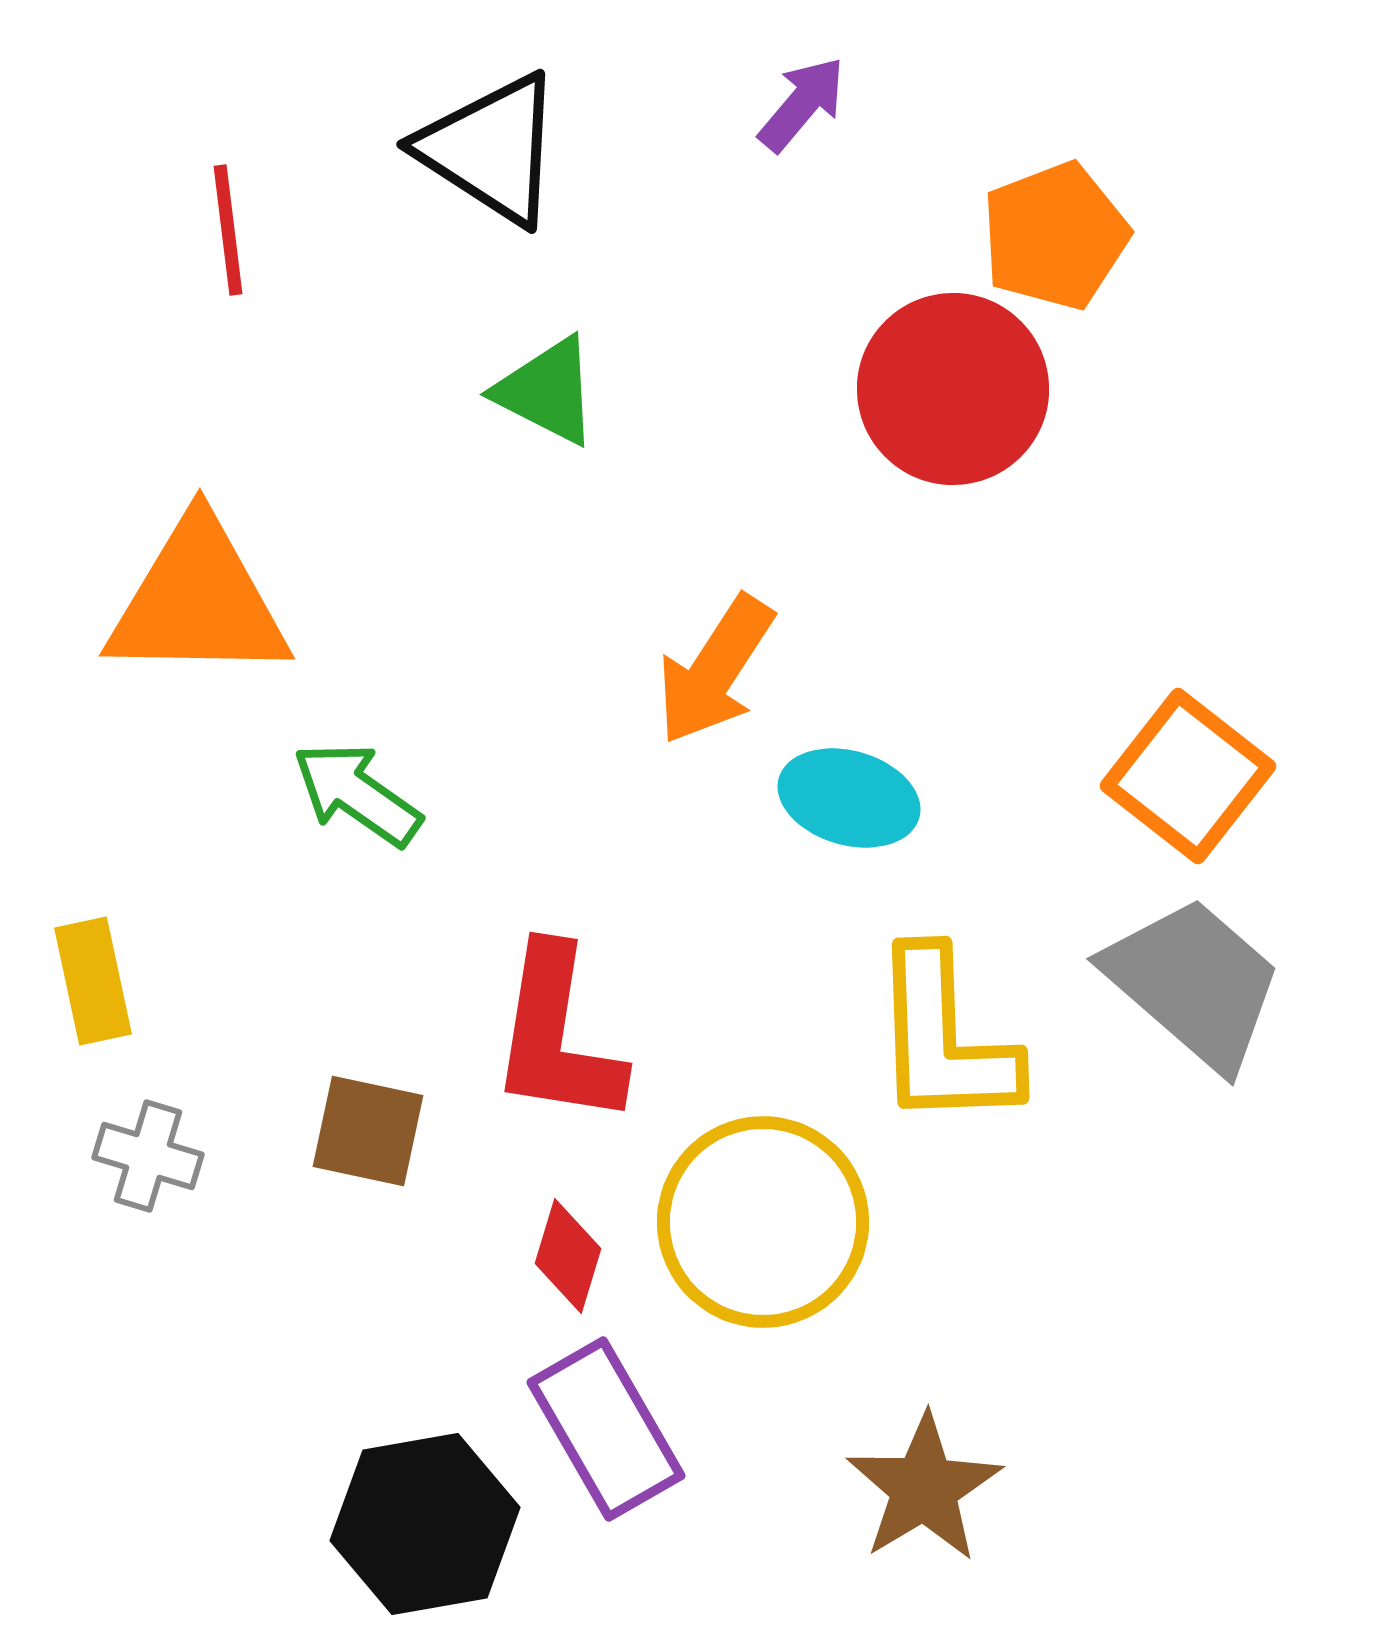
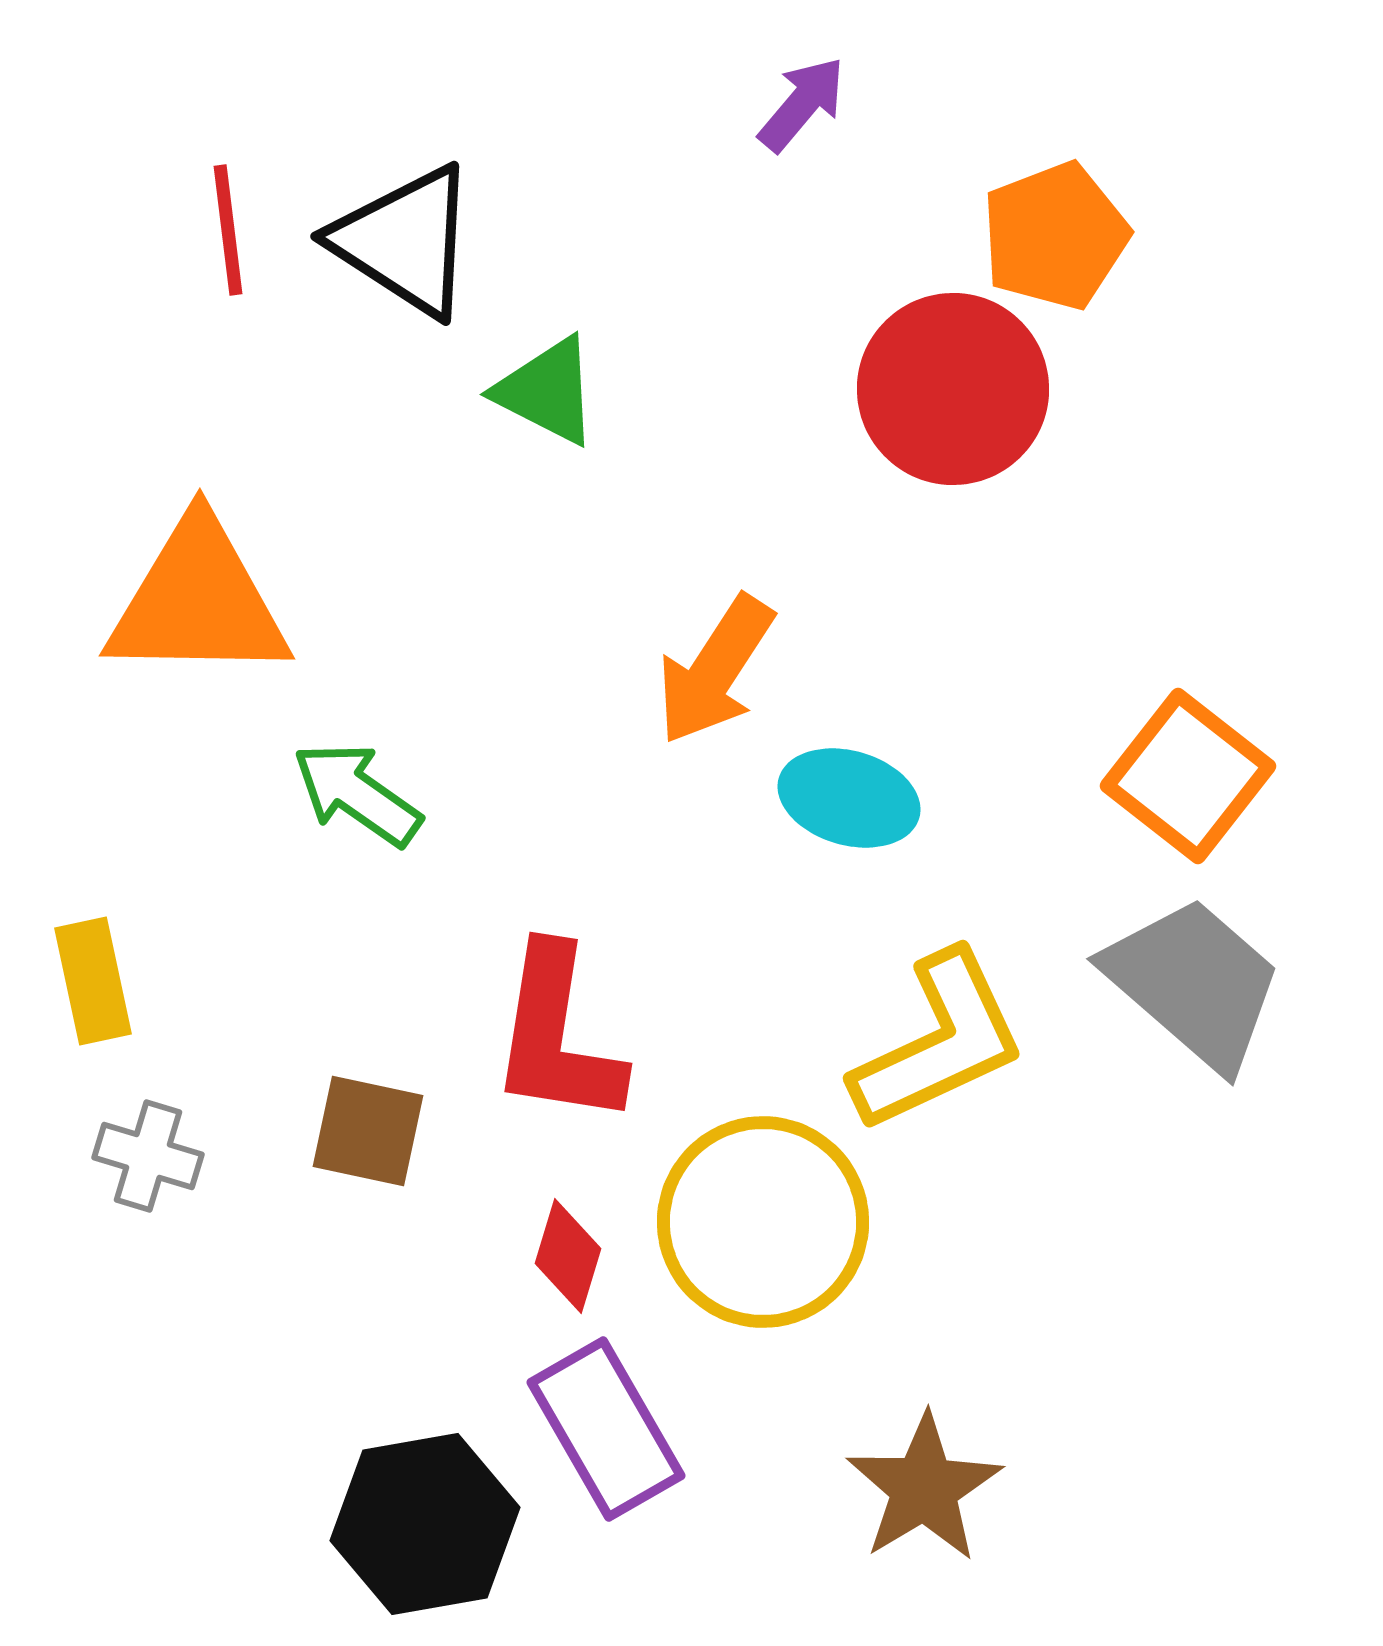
black triangle: moved 86 px left, 92 px down
yellow L-shape: moved 5 px left, 3 px down; rotated 113 degrees counterclockwise
